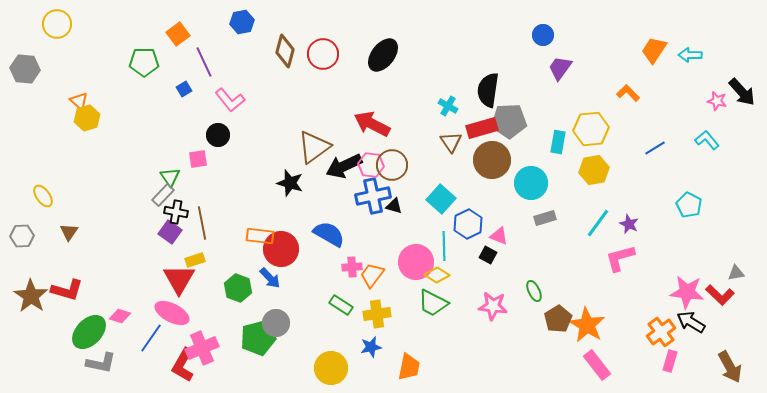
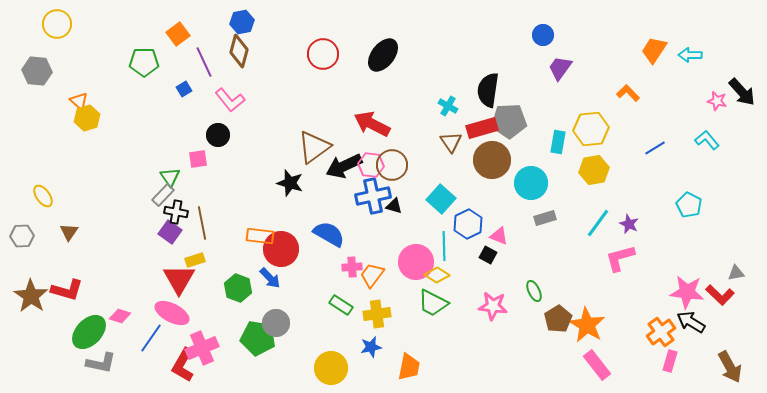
brown diamond at (285, 51): moved 46 px left
gray hexagon at (25, 69): moved 12 px right, 2 px down
green pentagon at (258, 338): rotated 24 degrees clockwise
